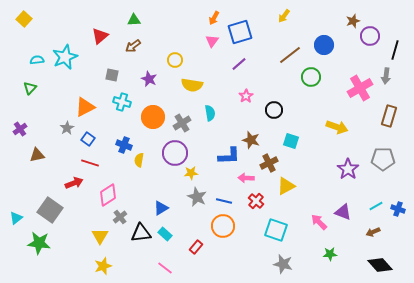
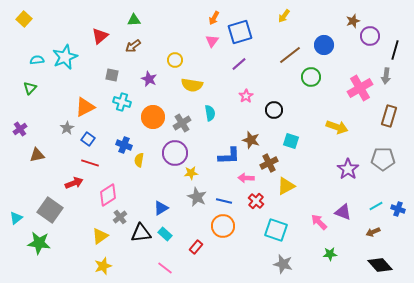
yellow triangle at (100, 236): rotated 24 degrees clockwise
